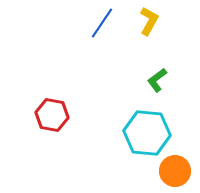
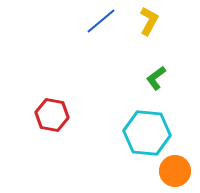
blue line: moved 1 px left, 2 px up; rotated 16 degrees clockwise
green L-shape: moved 1 px left, 2 px up
